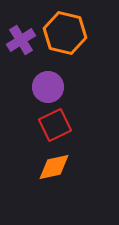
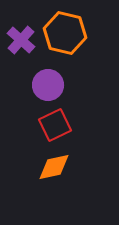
purple cross: rotated 16 degrees counterclockwise
purple circle: moved 2 px up
